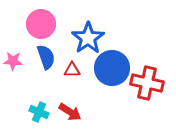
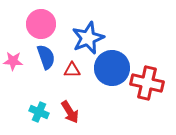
blue star: rotated 12 degrees clockwise
red arrow: rotated 25 degrees clockwise
